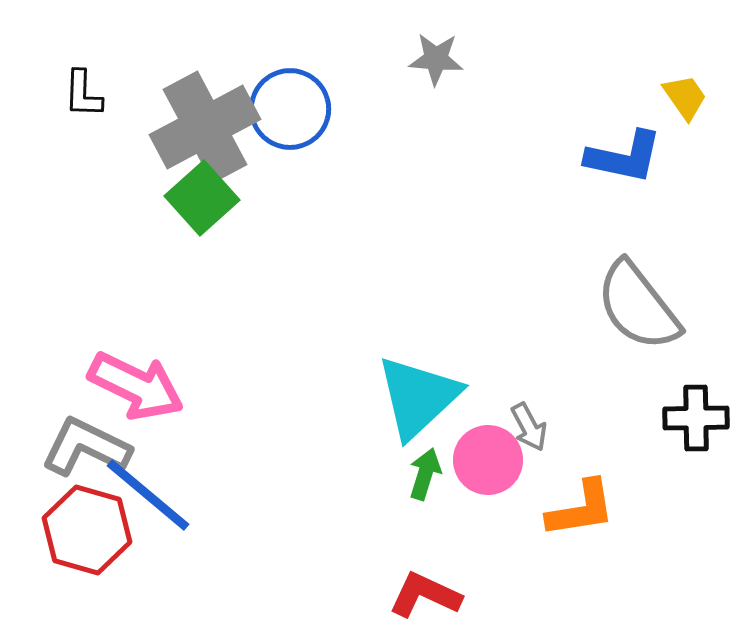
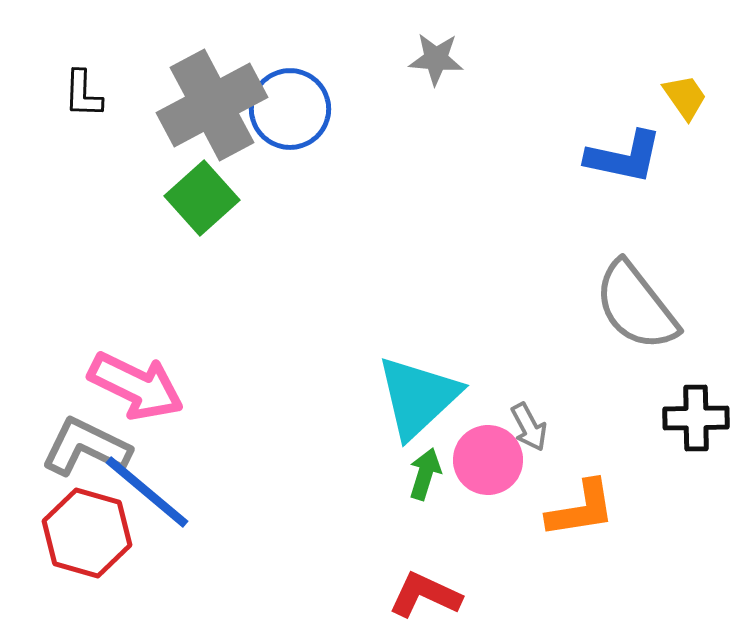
gray cross: moved 7 px right, 22 px up
gray semicircle: moved 2 px left
blue line: moved 1 px left, 3 px up
red hexagon: moved 3 px down
